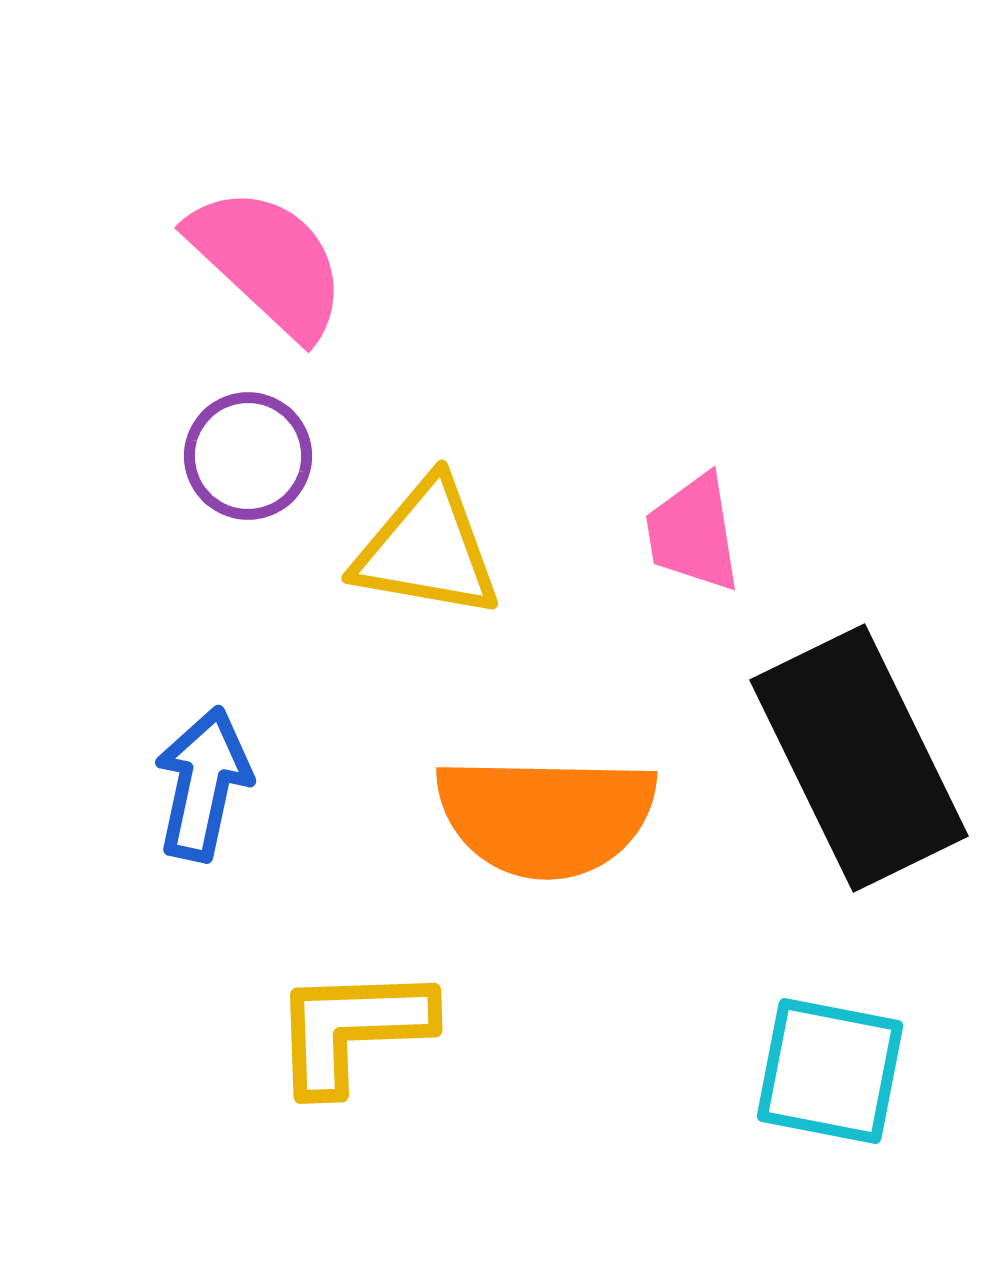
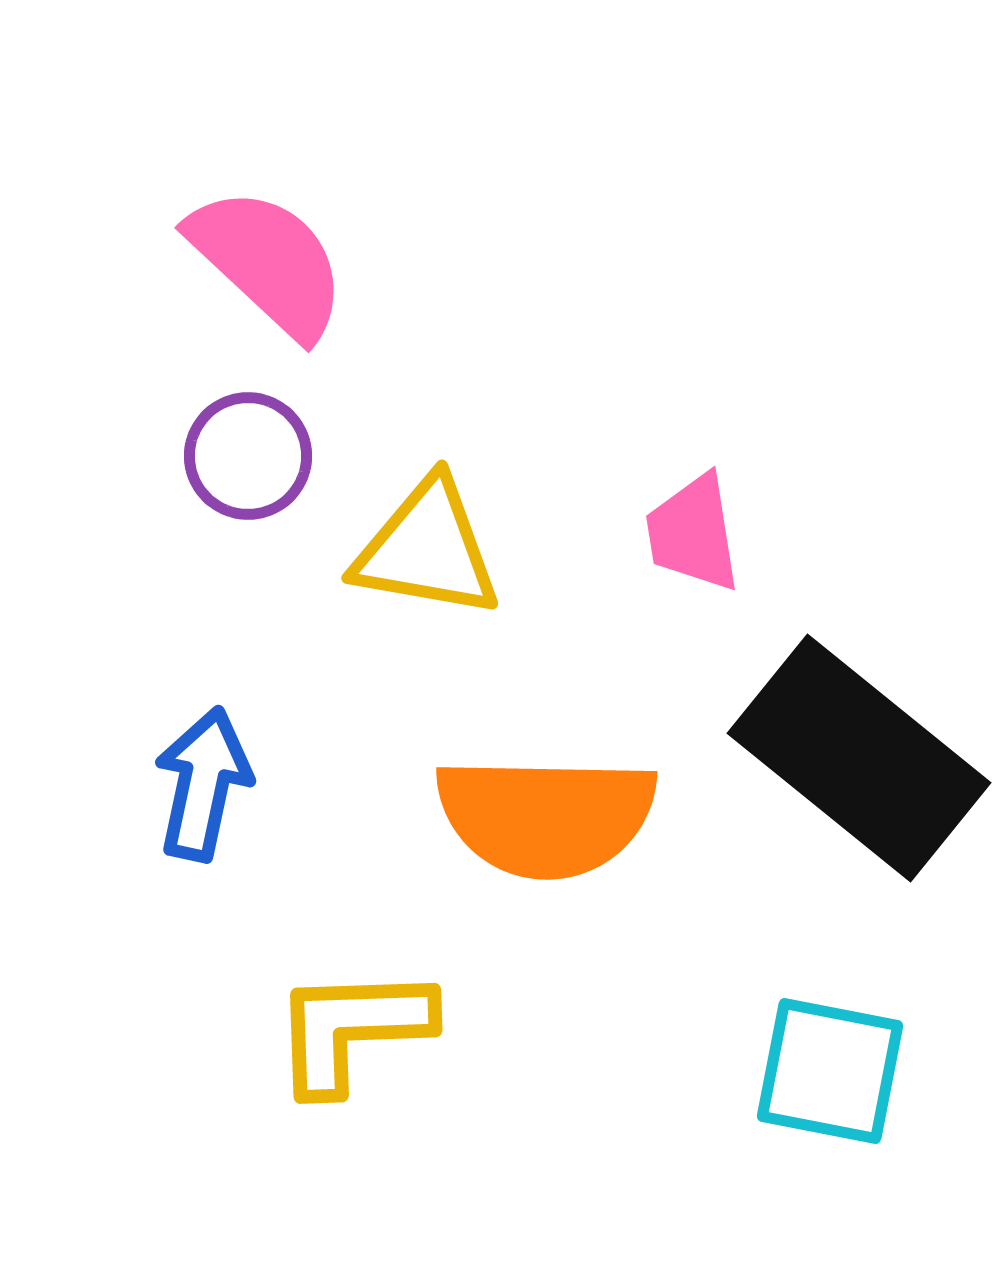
black rectangle: rotated 25 degrees counterclockwise
